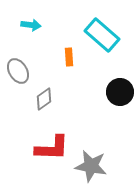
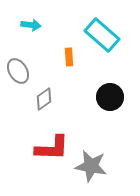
black circle: moved 10 px left, 5 px down
